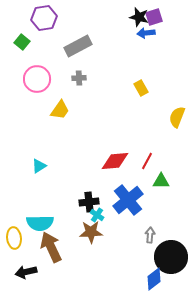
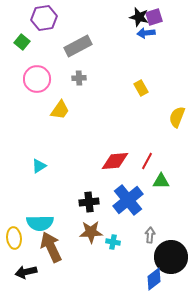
cyan cross: moved 16 px right, 27 px down; rotated 24 degrees counterclockwise
